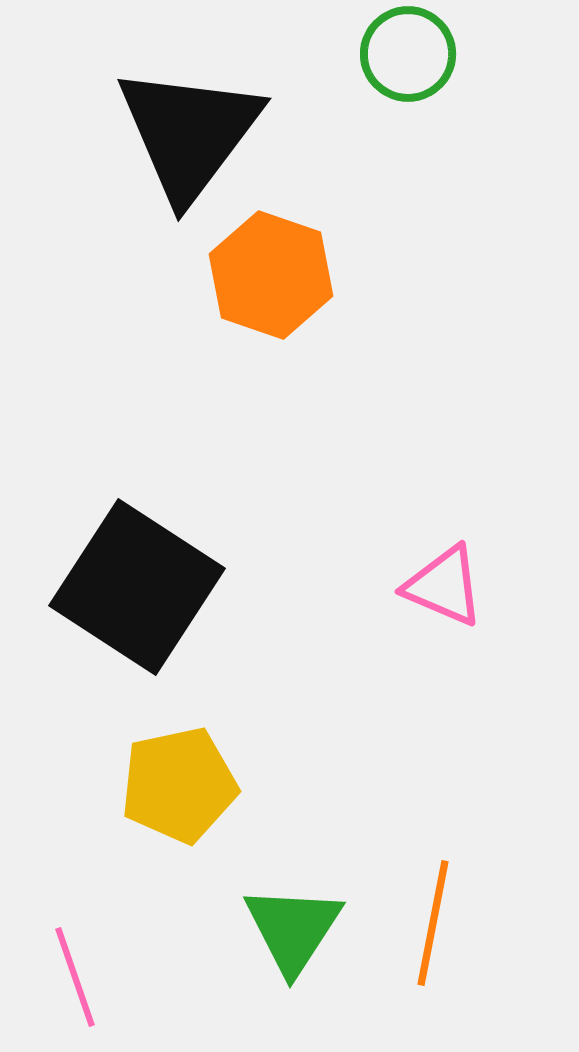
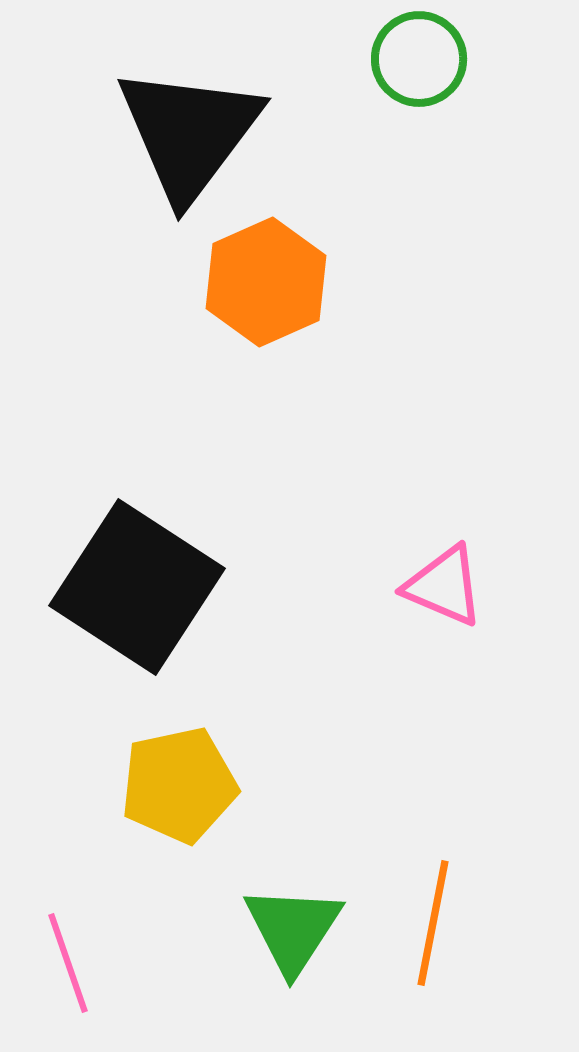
green circle: moved 11 px right, 5 px down
orange hexagon: moved 5 px left, 7 px down; rotated 17 degrees clockwise
pink line: moved 7 px left, 14 px up
